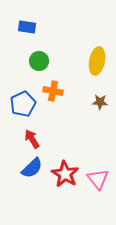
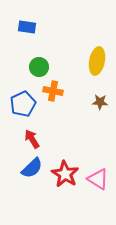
green circle: moved 6 px down
pink triangle: rotated 20 degrees counterclockwise
